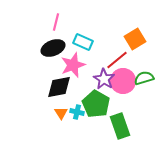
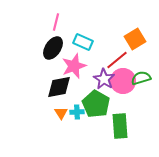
black ellipse: rotated 35 degrees counterclockwise
pink star: moved 1 px right, 1 px down
green semicircle: moved 3 px left
cyan cross: rotated 16 degrees counterclockwise
green rectangle: rotated 15 degrees clockwise
